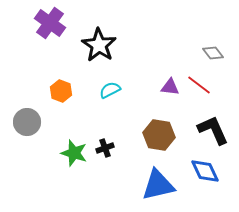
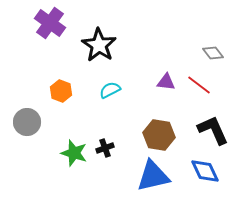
purple triangle: moved 4 px left, 5 px up
blue triangle: moved 5 px left, 9 px up
